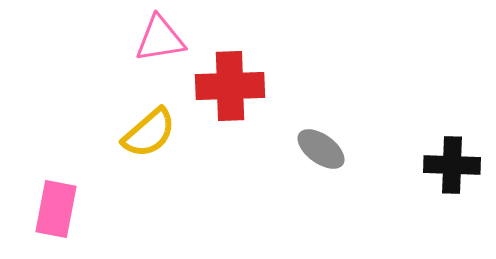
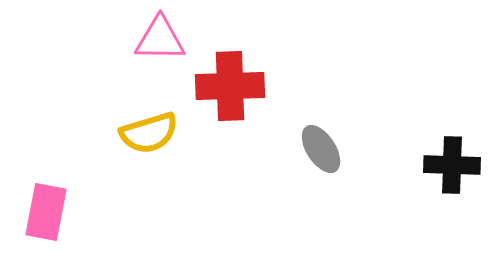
pink triangle: rotated 10 degrees clockwise
yellow semicircle: rotated 24 degrees clockwise
gray ellipse: rotated 21 degrees clockwise
pink rectangle: moved 10 px left, 3 px down
